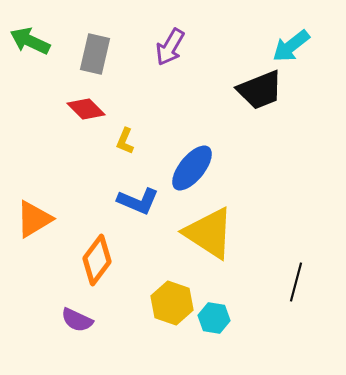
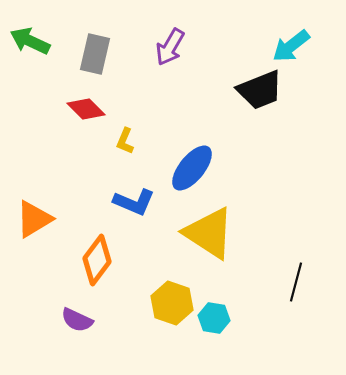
blue L-shape: moved 4 px left, 1 px down
